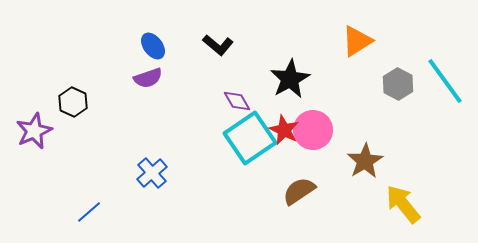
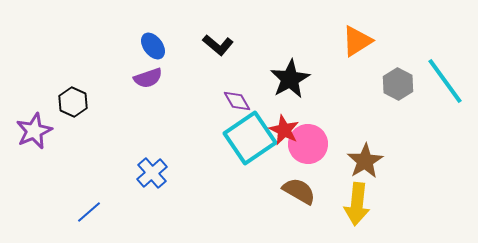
pink circle: moved 5 px left, 14 px down
brown semicircle: rotated 64 degrees clockwise
yellow arrow: moved 46 px left; rotated 135 degrees counterclockwise
